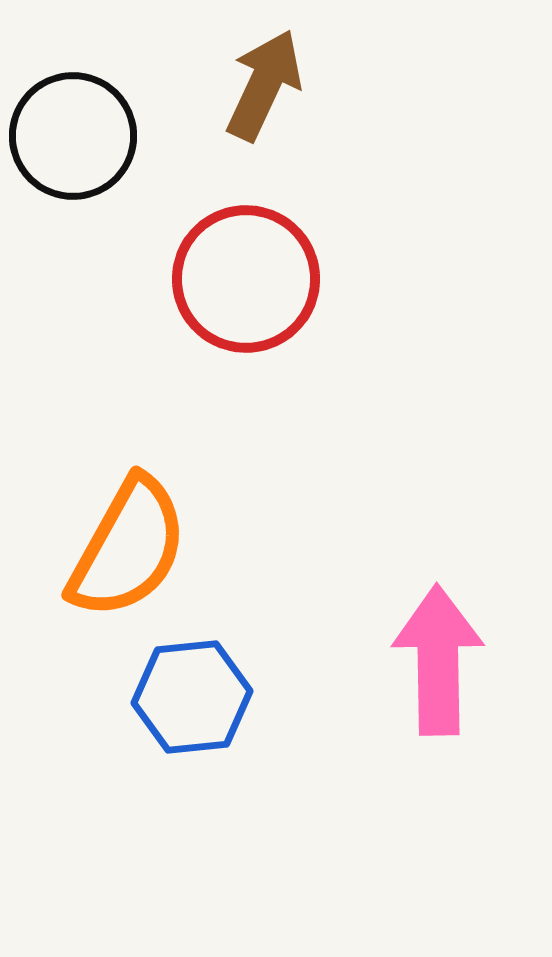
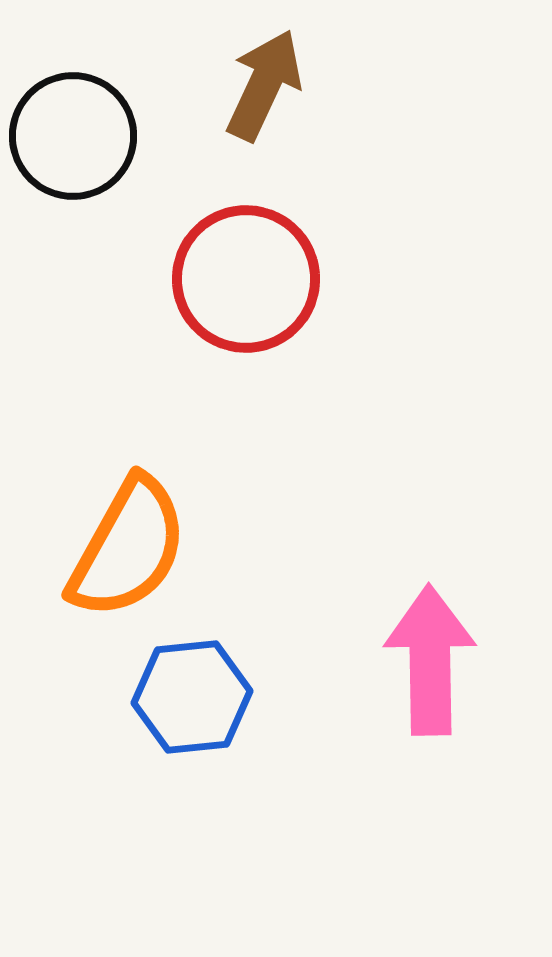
pink arrow: moved 8 px left
